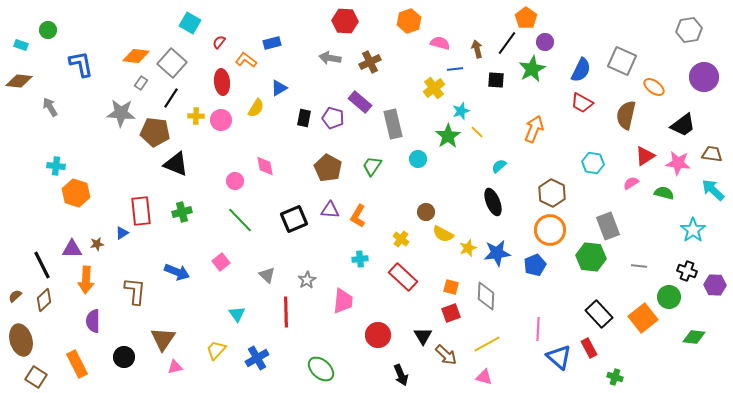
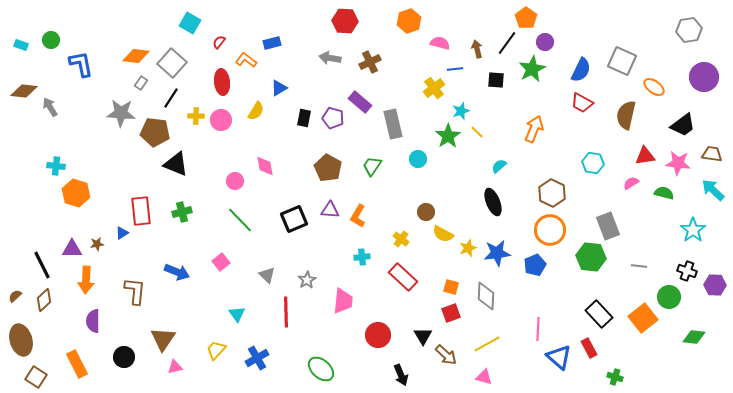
green circle at (48, 30): moved 3 px right, 10 px down
brown diamond at (19, 81): moved 5 px right, 10 px down
yellow semicircle at (256, 108): moved 3 px down
red triangle at (645, 156): rotated 25 degrees clockwise
cyan cross at (360, 259): moved 2 px right, 2 px up
